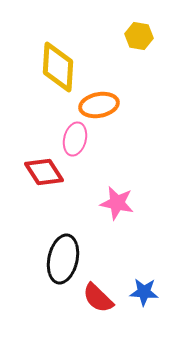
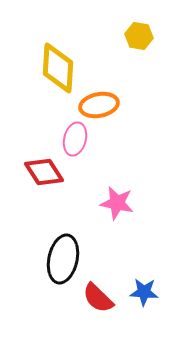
yellow diamond: moved 1 px down
